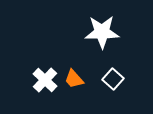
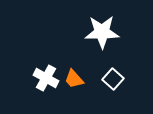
white cross: moved 1 px right, 2 px up; rotated 15 degrees counterclockwise
